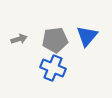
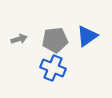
blue triangle: rotated 15 degrees clockwise
